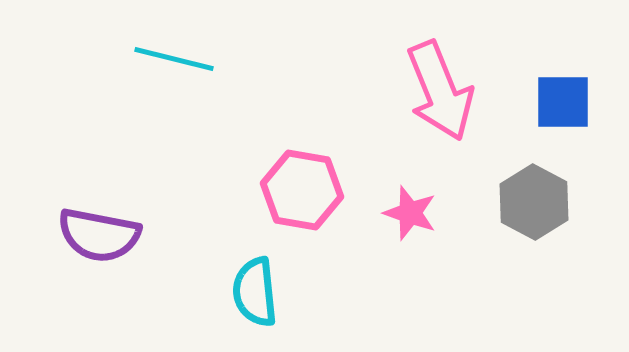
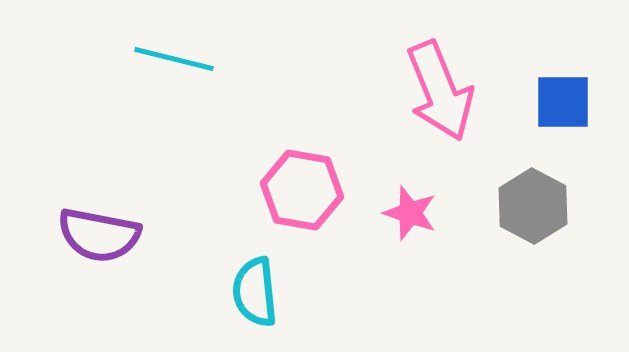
gray hexagon: moved 1 px left, 4 px down
